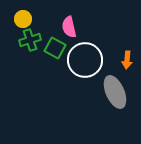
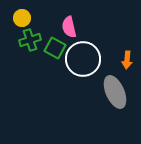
yellow circle: moved 1 px left, 1 px up
white circle: moved 2 px left, 1 px up
